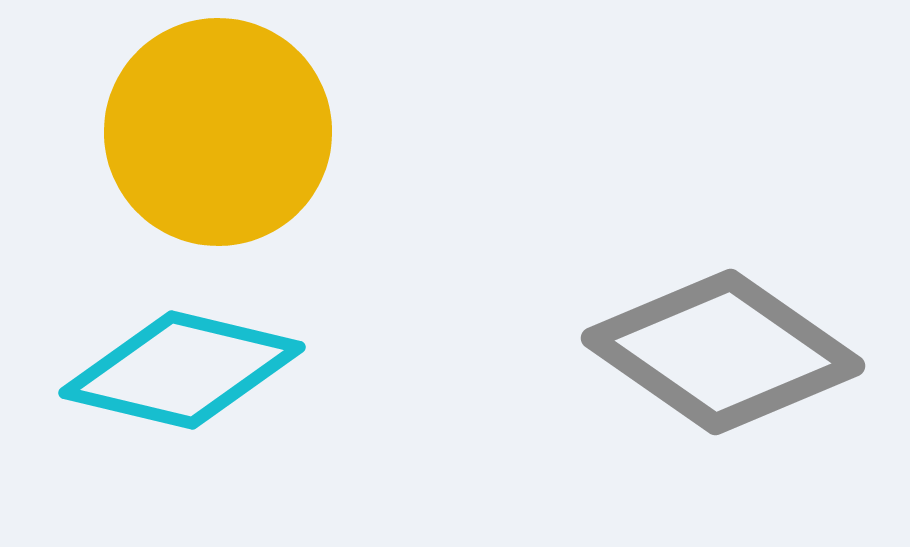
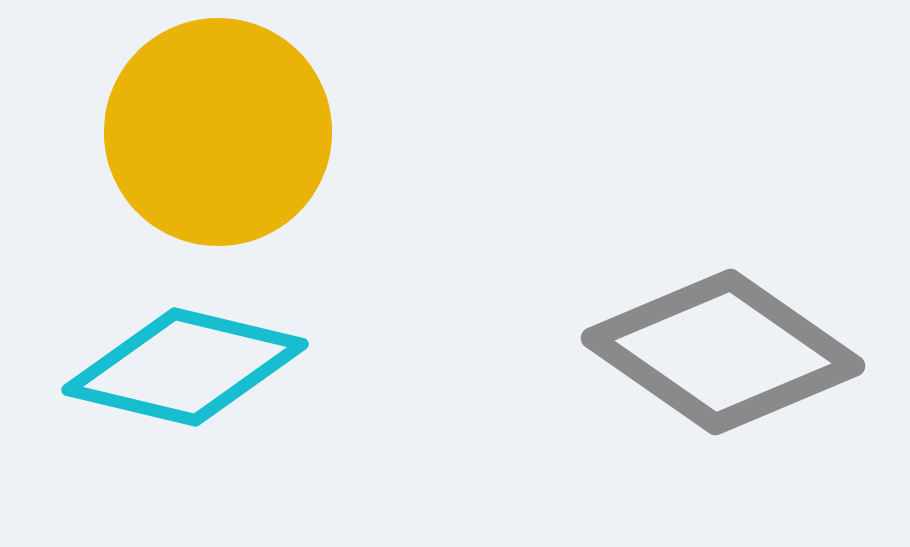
cyan diamond: moved 3 px right, 3 px up
